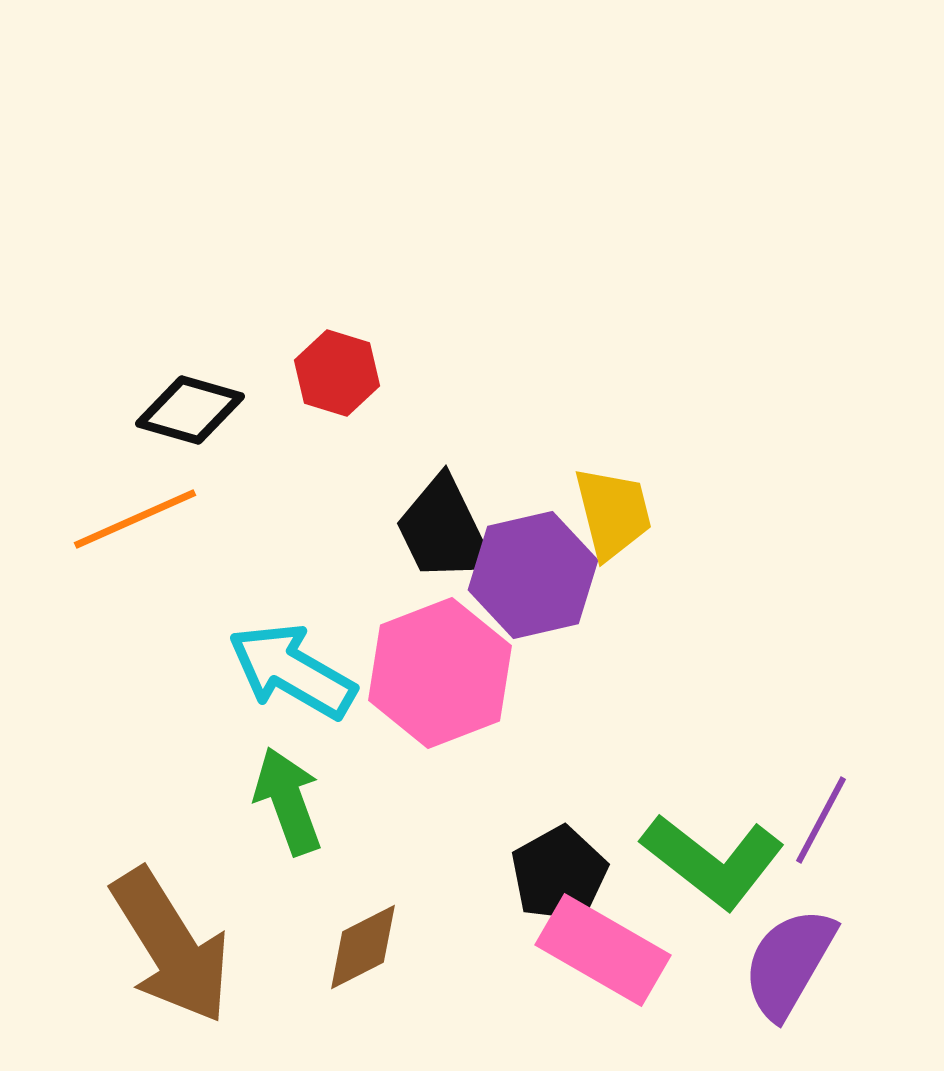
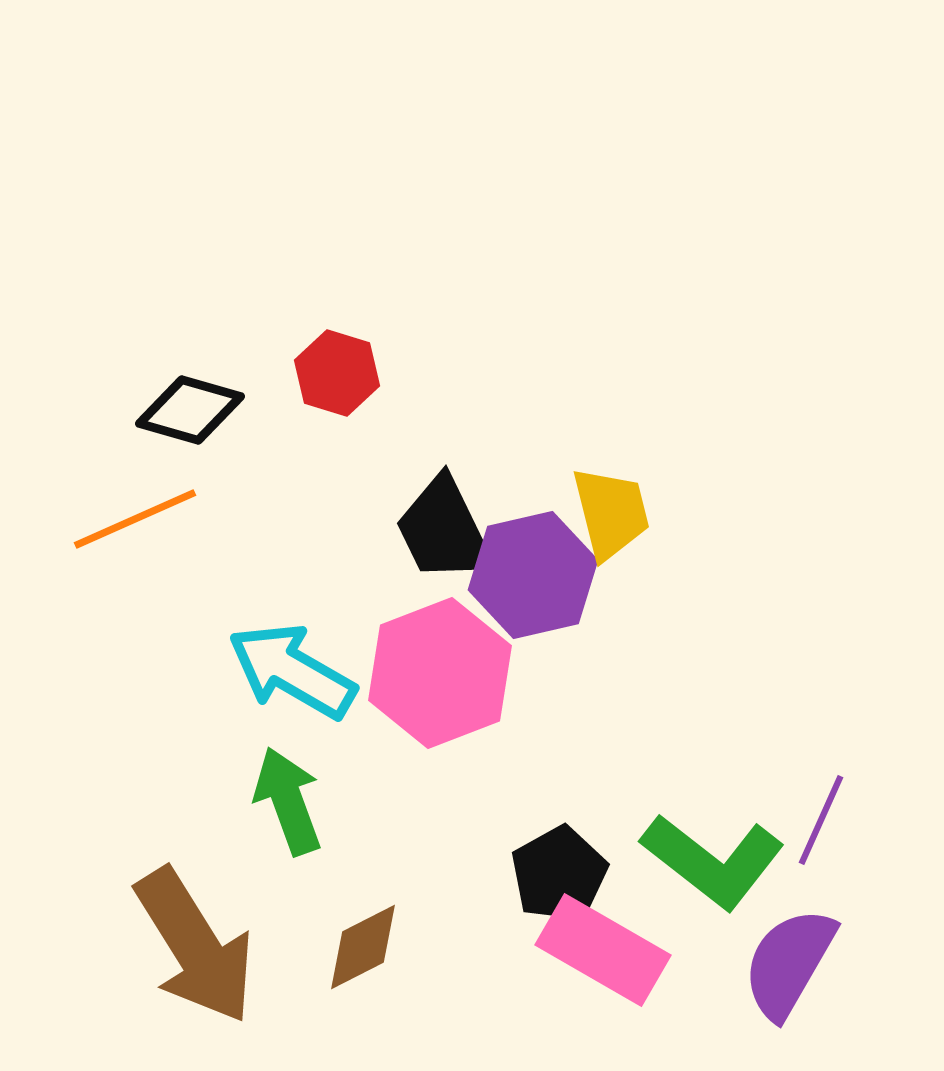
yellow trapezoid: moved 2 px left
purple line: rotated 4 degrees counterclockwise
brown arrow: moved 24 px right
